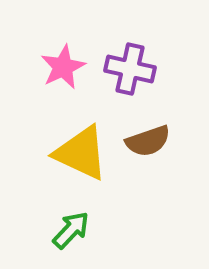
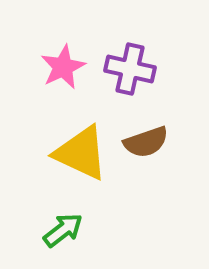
brown semicircle: moved 2 px left, 1 px down
green arrow: moved 8 px left; rotated 9 degrees clockwise
